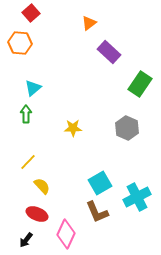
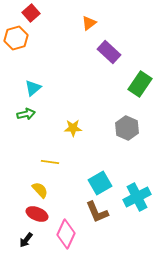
orange hexagon: moved 4 px left, 5 px up; rotated 20 degrees counterclockwise
green arrow: rotated 78 degrees clockwise
yellow line: moved 22 px right; rotated 54 degrees clockwise
yellow semicircle: moved 2 px left, 4 px down
